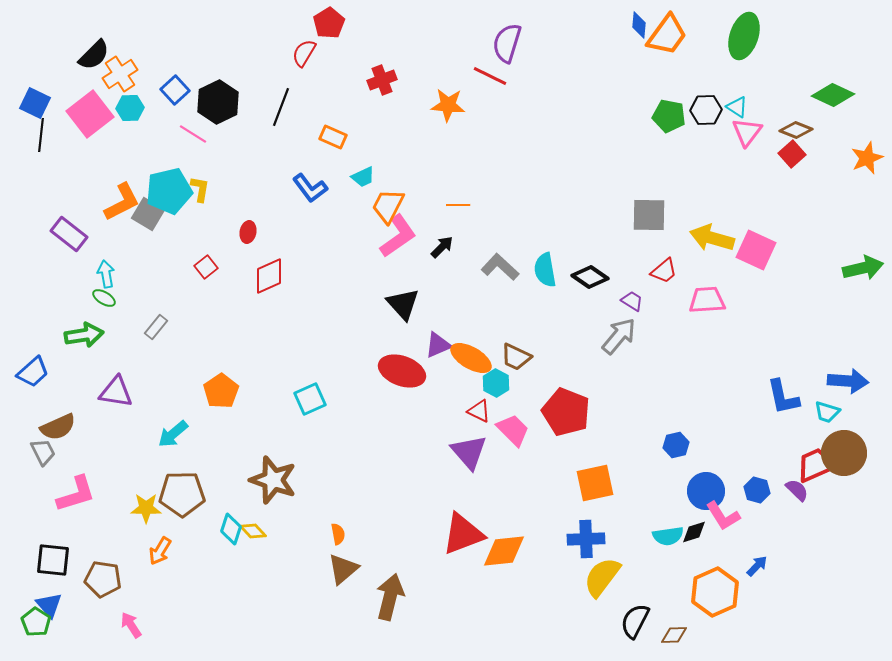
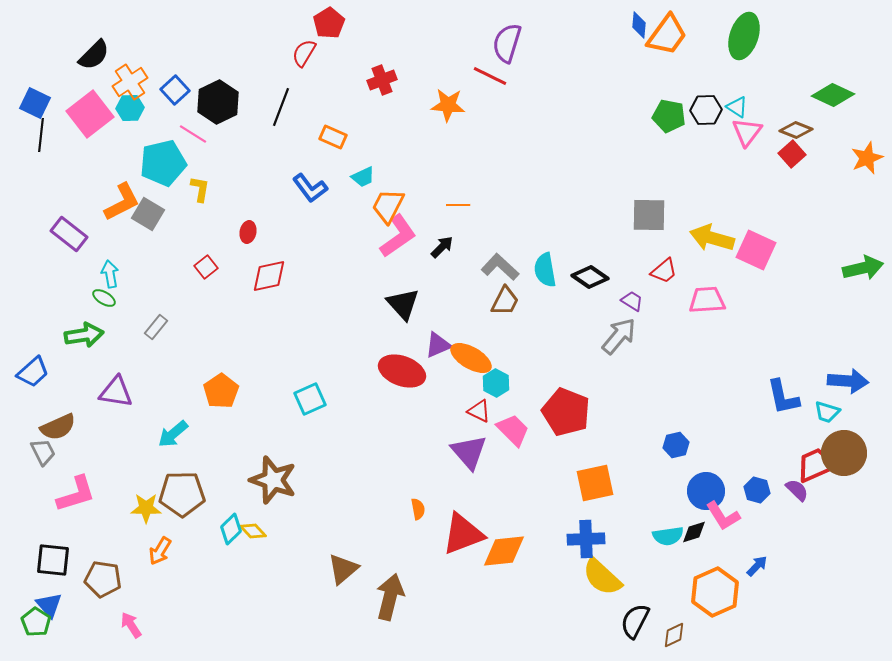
orange cross at (120, 74): moved 10 px right, 8 px down
cyan pentagon at (169, 191): moved 6 px left, 28 px up
cyan arrow at (106, 274): moved 4 px right
red diamond at (269, 276): rotated 12 degrees clockwise
brown trapezoid at (516, 357): moved 11 px left, 56 px up; rotated 88 degrees counterclockwise
cyan diamond at (231, 529): rotated 28 degrees clockwise
orange semicircle at (338, 534): moved 80 px right, 25 px up
yellow semicircle at (602, 577): rotated 84 degrees counterclockwise
brown diamond at (674, 635): rotated 24 degrees counterclockwise
